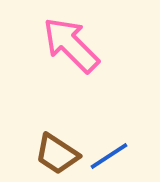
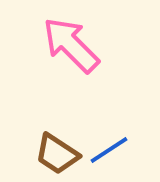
blue line: moved 6 px up
